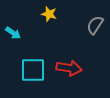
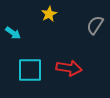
yellow star: rotated 28 degrees clockwise
cyan square: moved 3 px left
